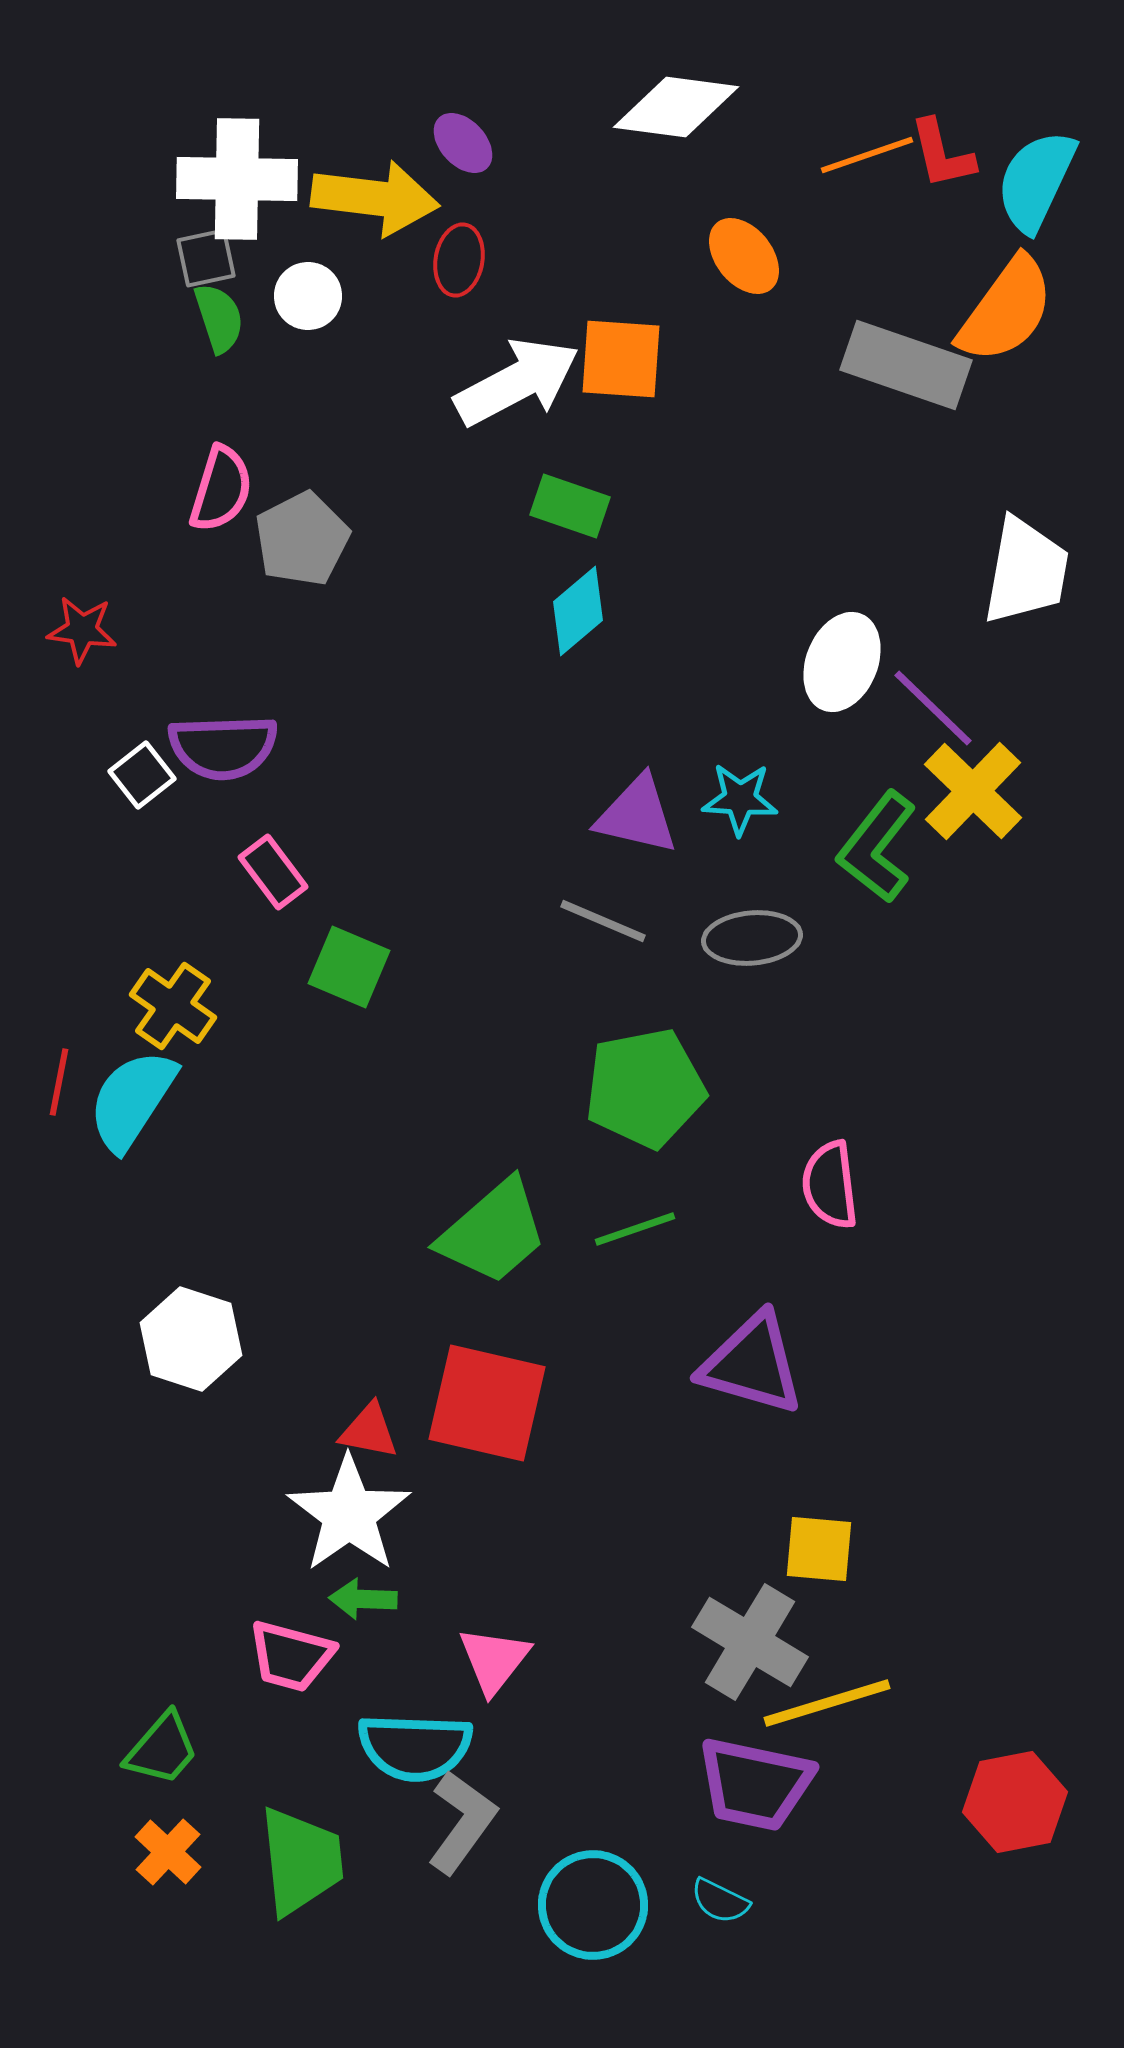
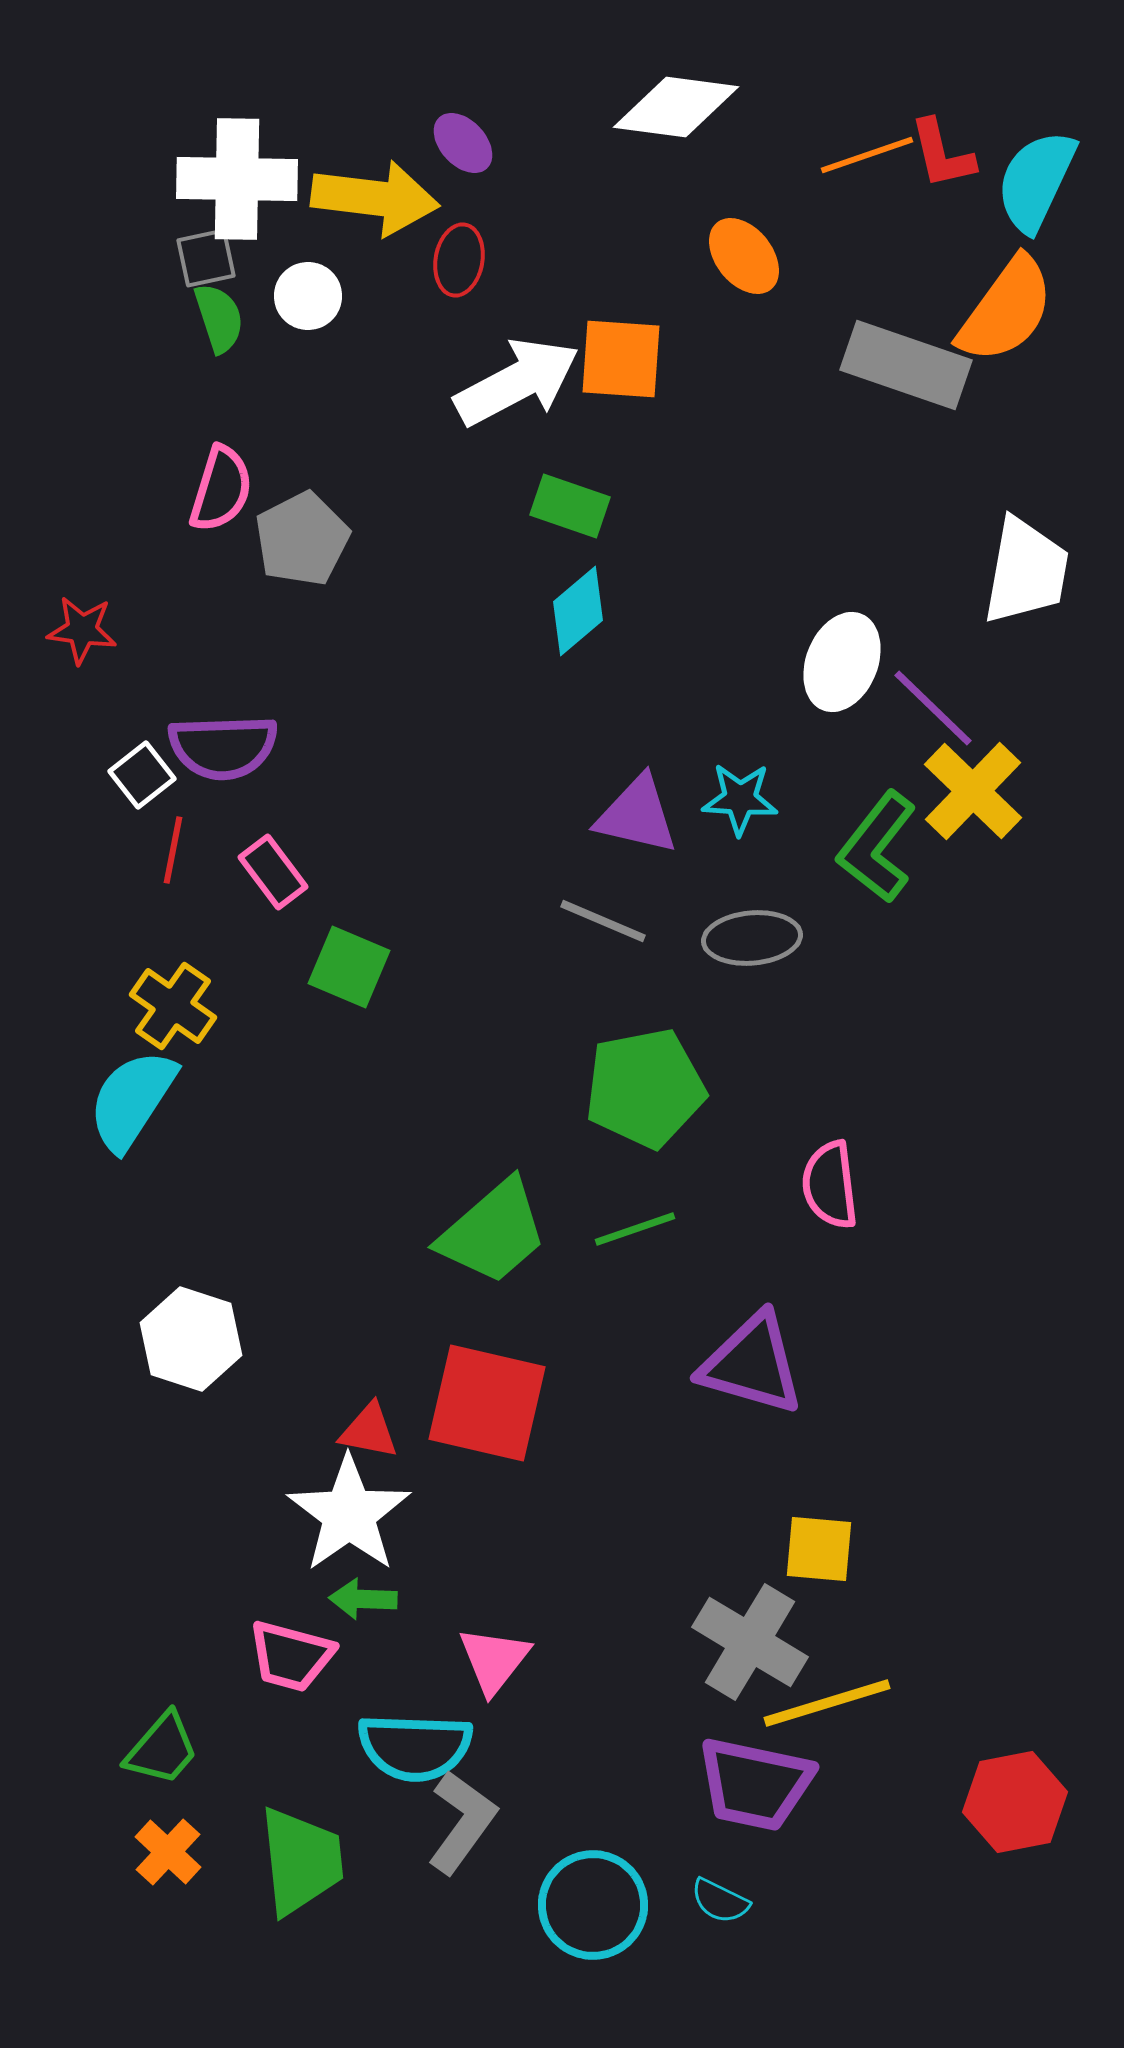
red line at (59, 1082): moved 114 px right, 232 px up
